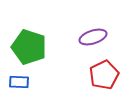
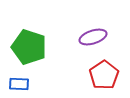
red pentagon: rotated 8 degrees counterclockwise
blue rectangle: moved 2 px down
